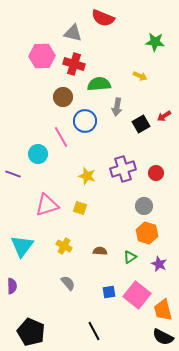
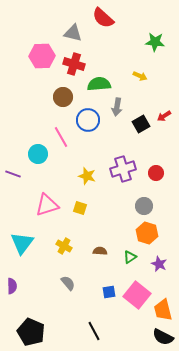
red semicircle: rotated 20 degrees clockwise
blue circle: moved 3 px right, 1 px up
cyan triangle: moved 3 px up
